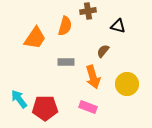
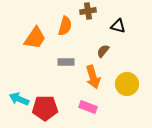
cyan arrow: rotated 30 degrees counterclockwise
